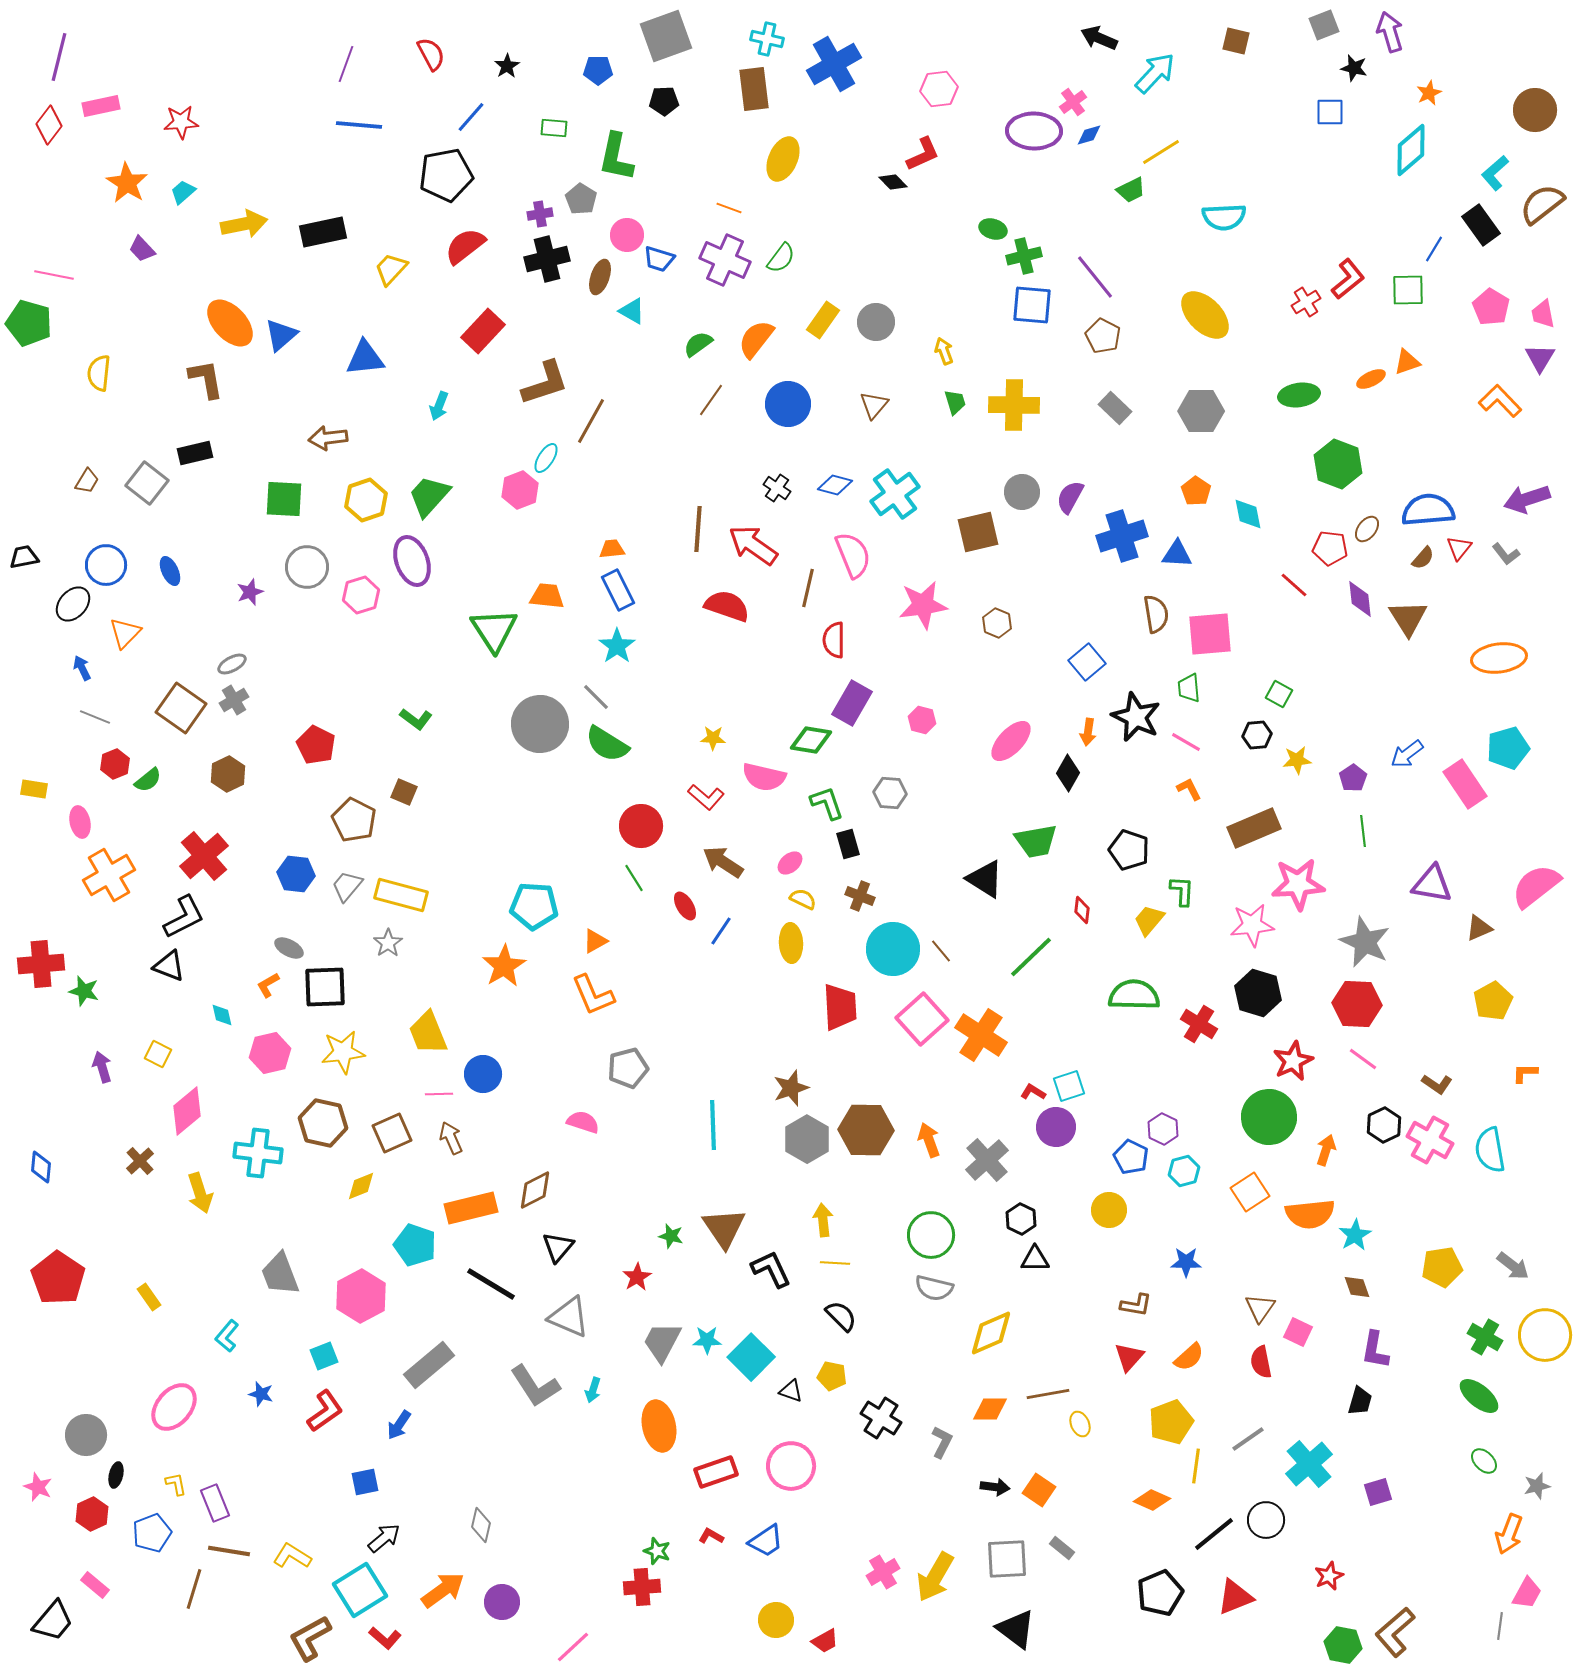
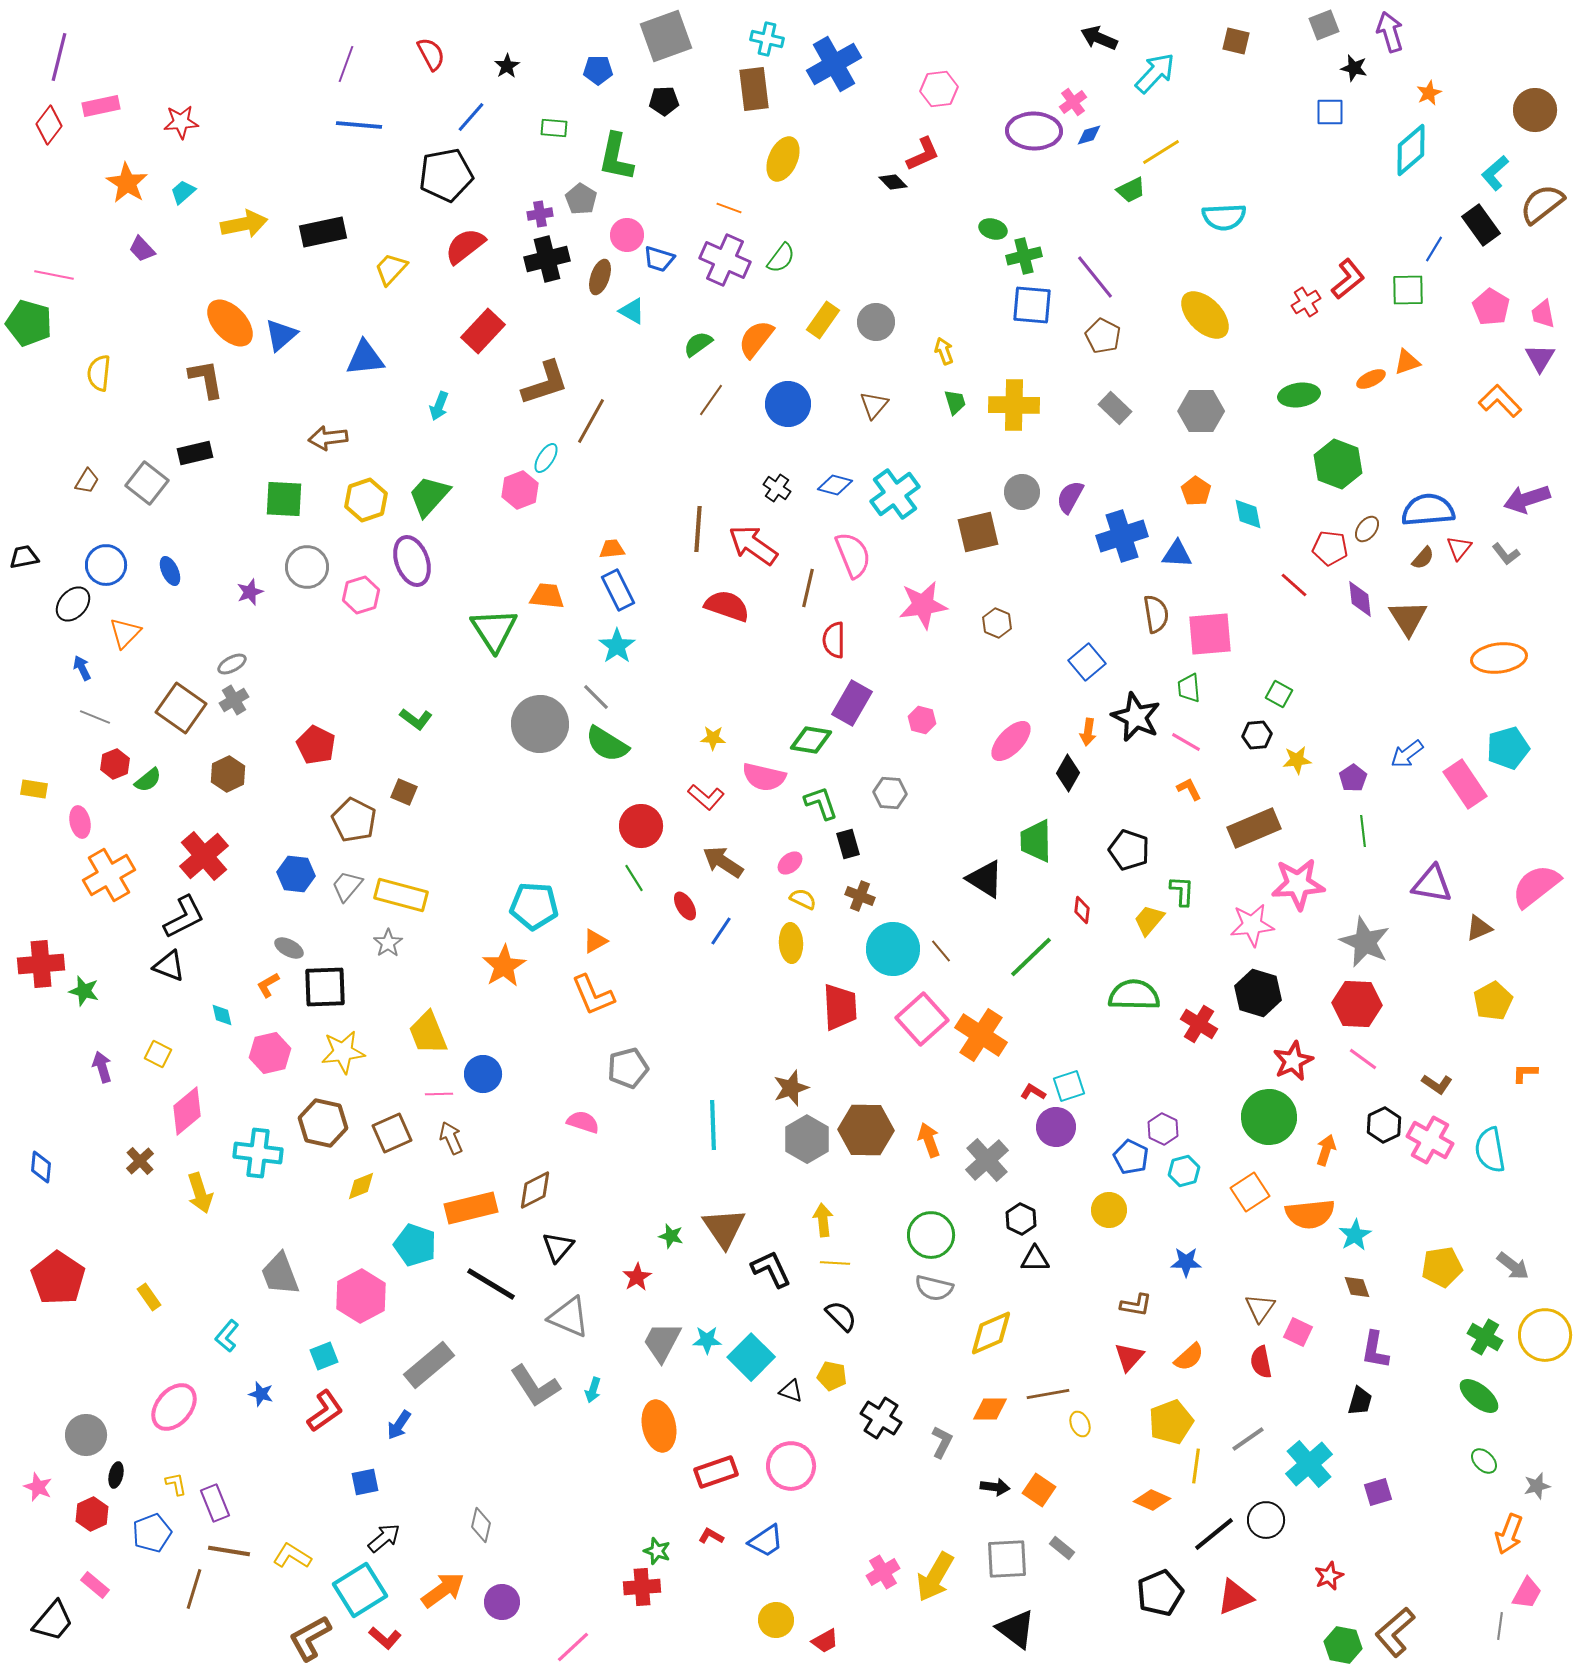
green L-shape at (827, 803): moved 6 px left
green trapezoid at (1036, 841): rotated 99 degrees clockwise
